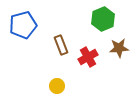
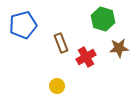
green hexagon: rotated 20 degrees counterclockwise
brown rectangle: moved 2 px up
red cross: moved 2 px left
